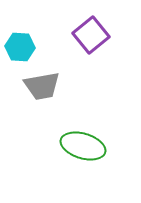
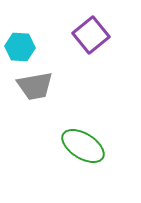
gray trapezoid: moved 7 px left
green ellipse: rotated 15 degrees clockwise
